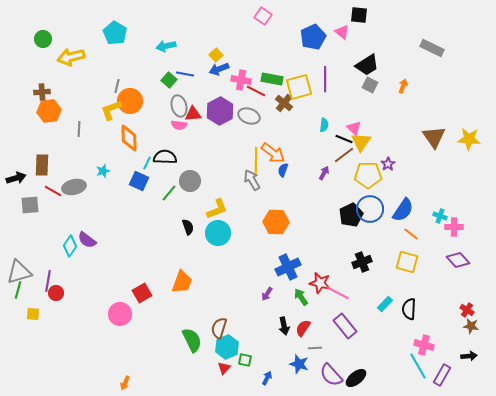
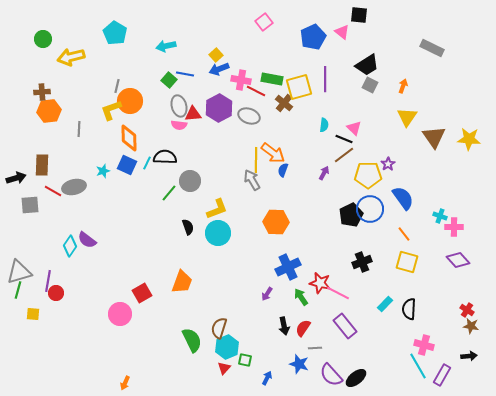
pink square at (263, 16): moved 1 px right, 6 px down; rotated 18 degrees clockwise
purple hexagon at (220, 111): moved 1 px left, 3 px up
yellow triangle at (361, 142): moved 46 px right, 25 px up
blue square at (139, 181): moved 12 px left, 16 px up
blue semicircle at (403, 210): moved 12 px up; rotated 70 degrees counterclockwise
orange line at (411, 234): moved 7 px left; rotated 14 degrees clockwise
